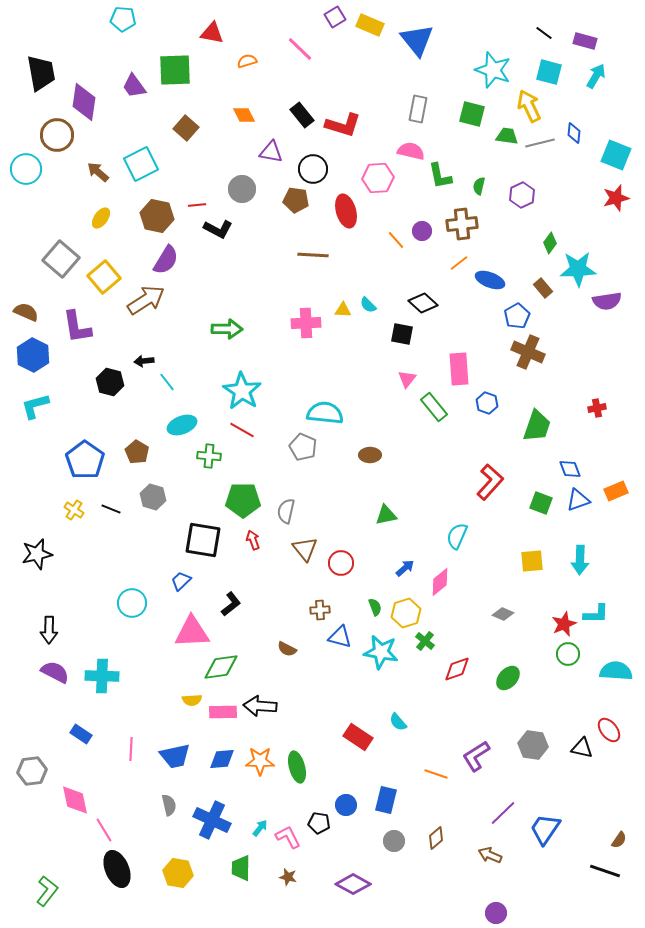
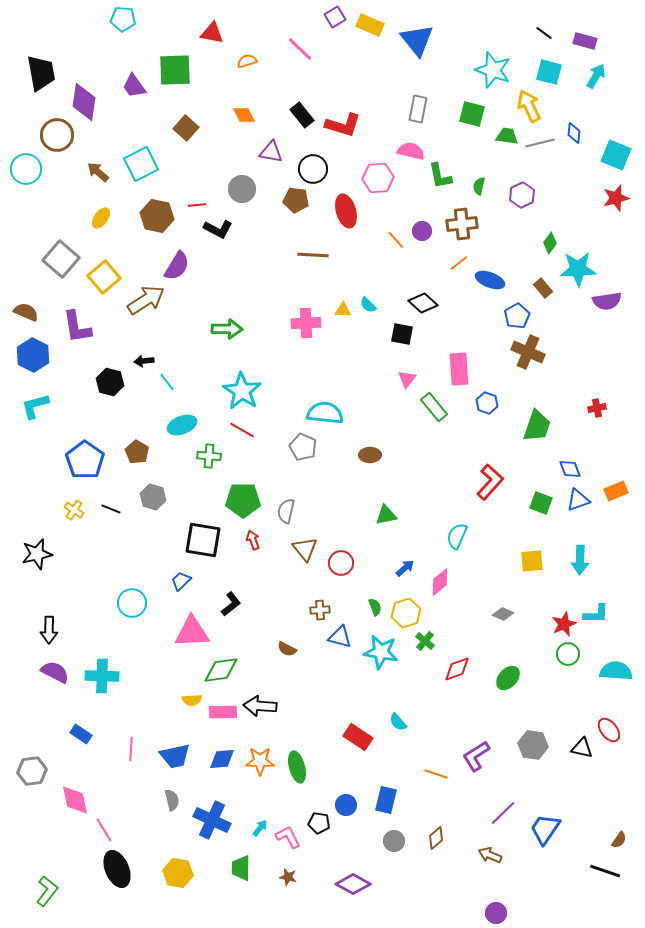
purple semicircle at (166, 260): moved 11 px right, 6 px down
green diamond at (221, 667): moved 3 px down
gray semicircle at (169, 805): moved 3 px right, 5 px up
